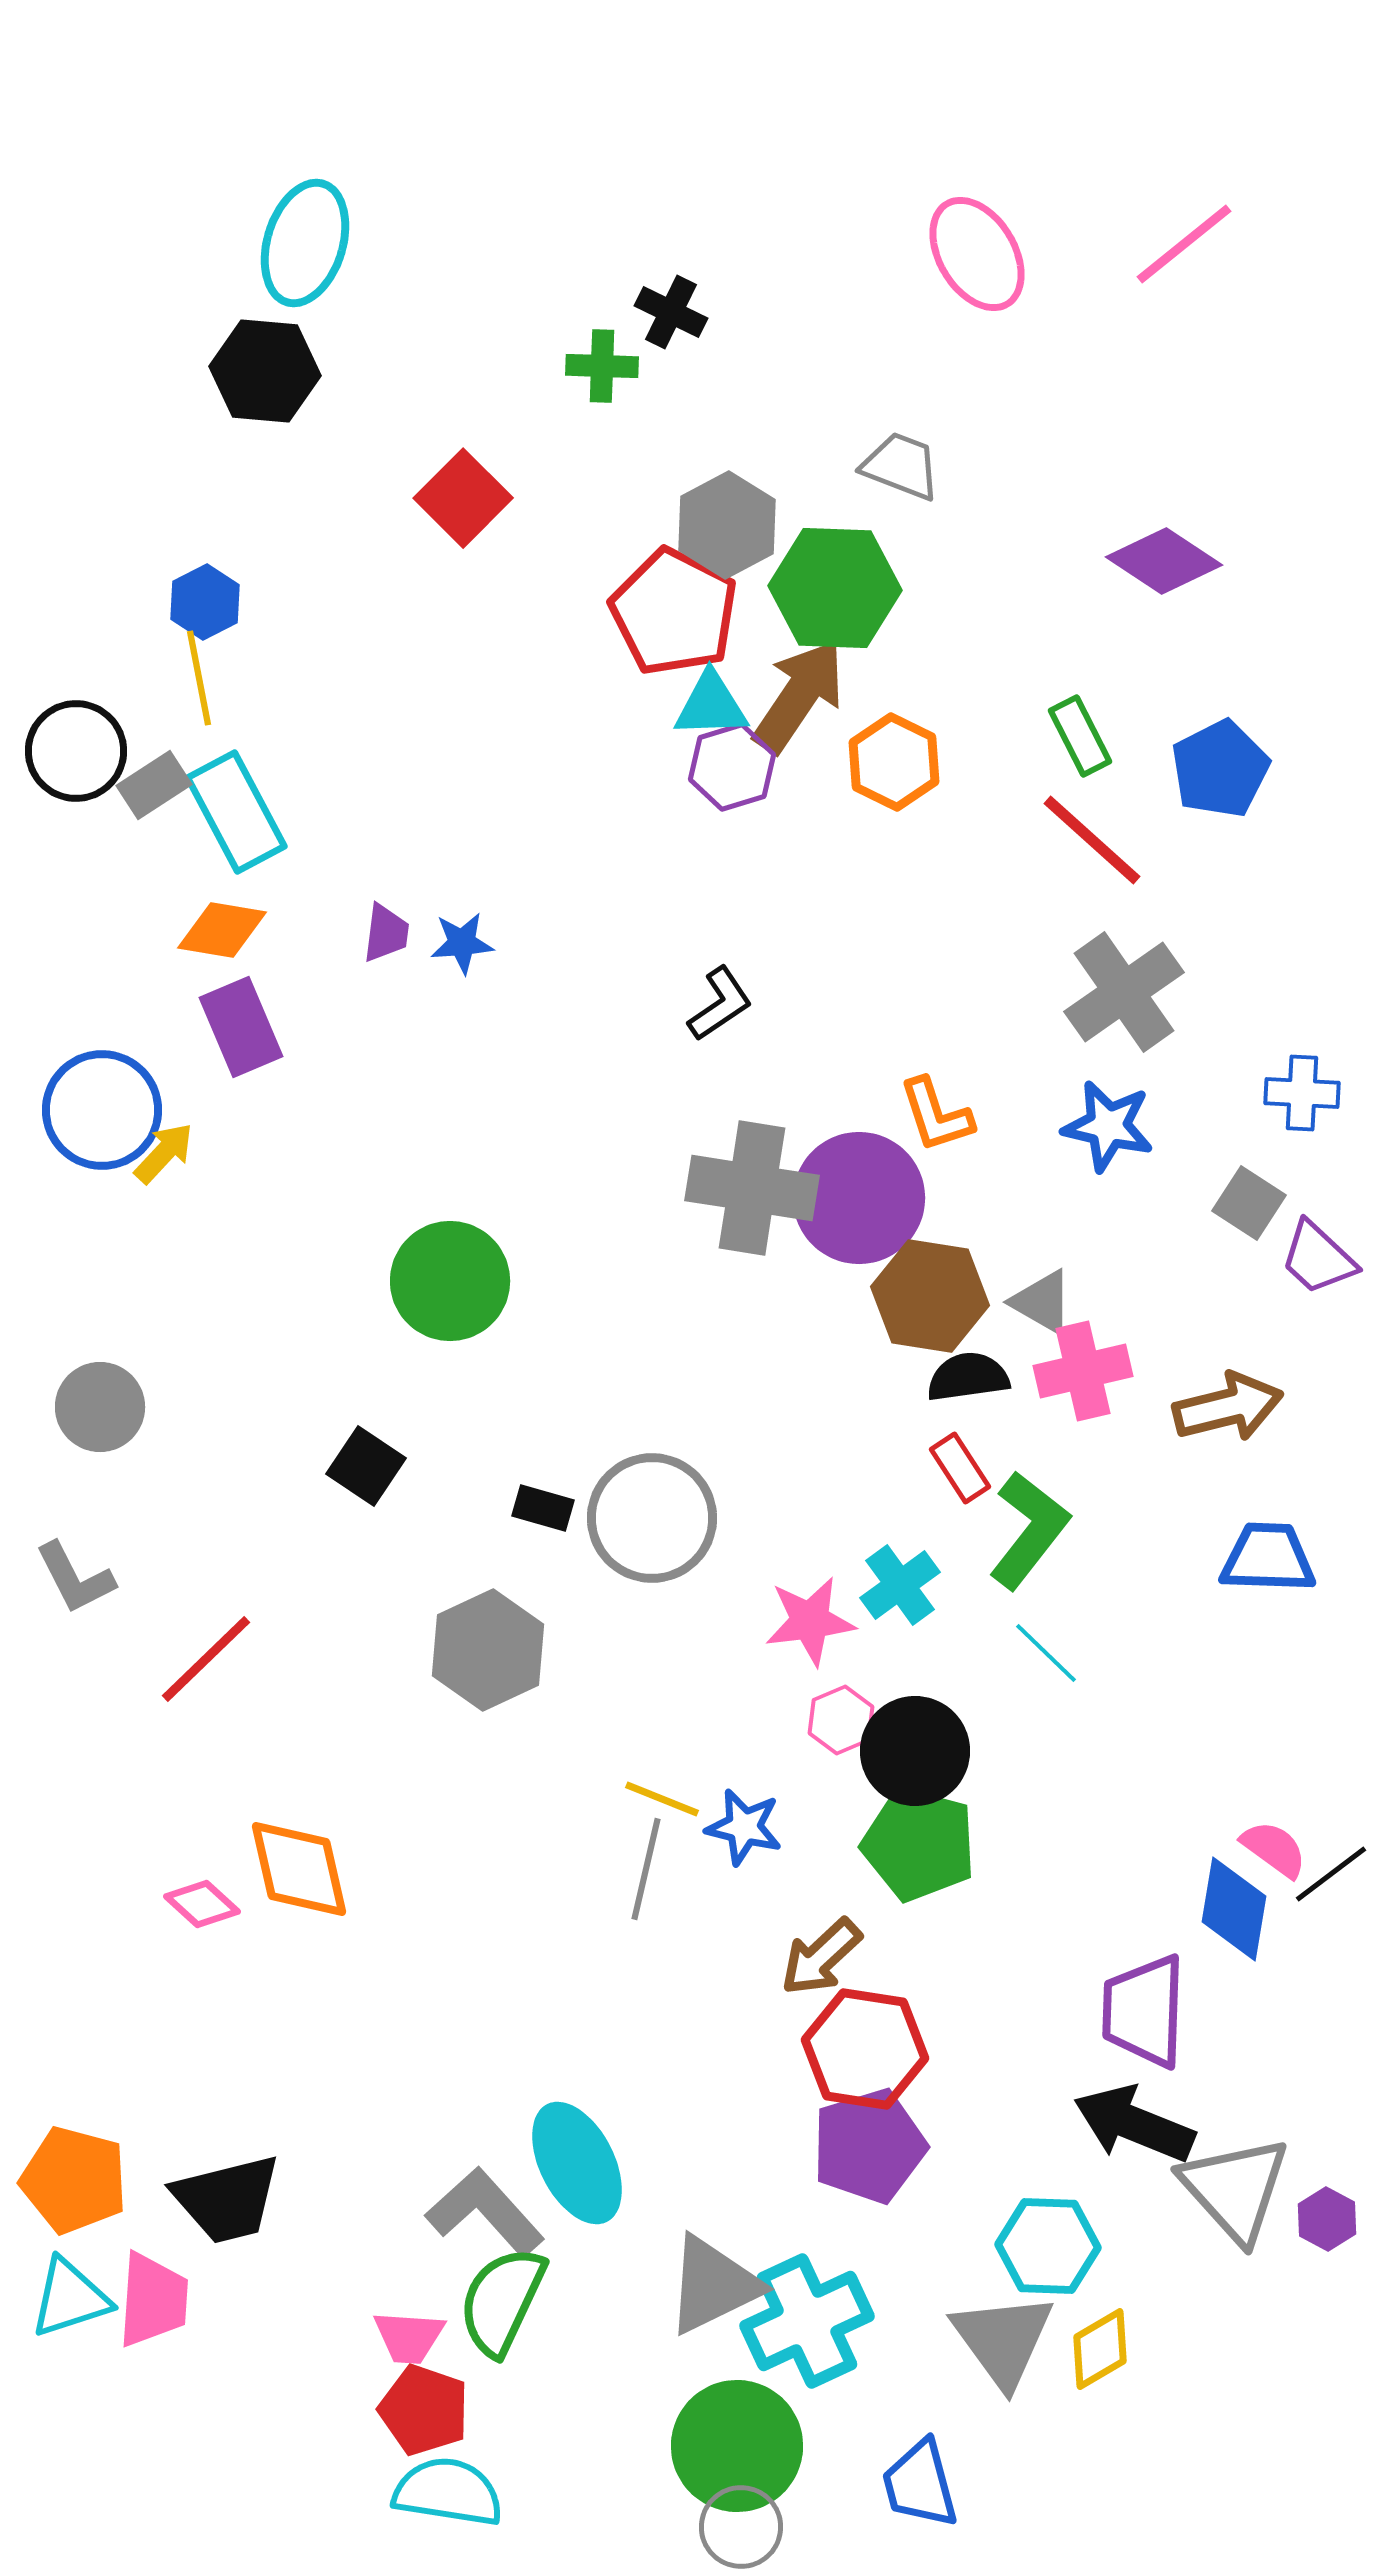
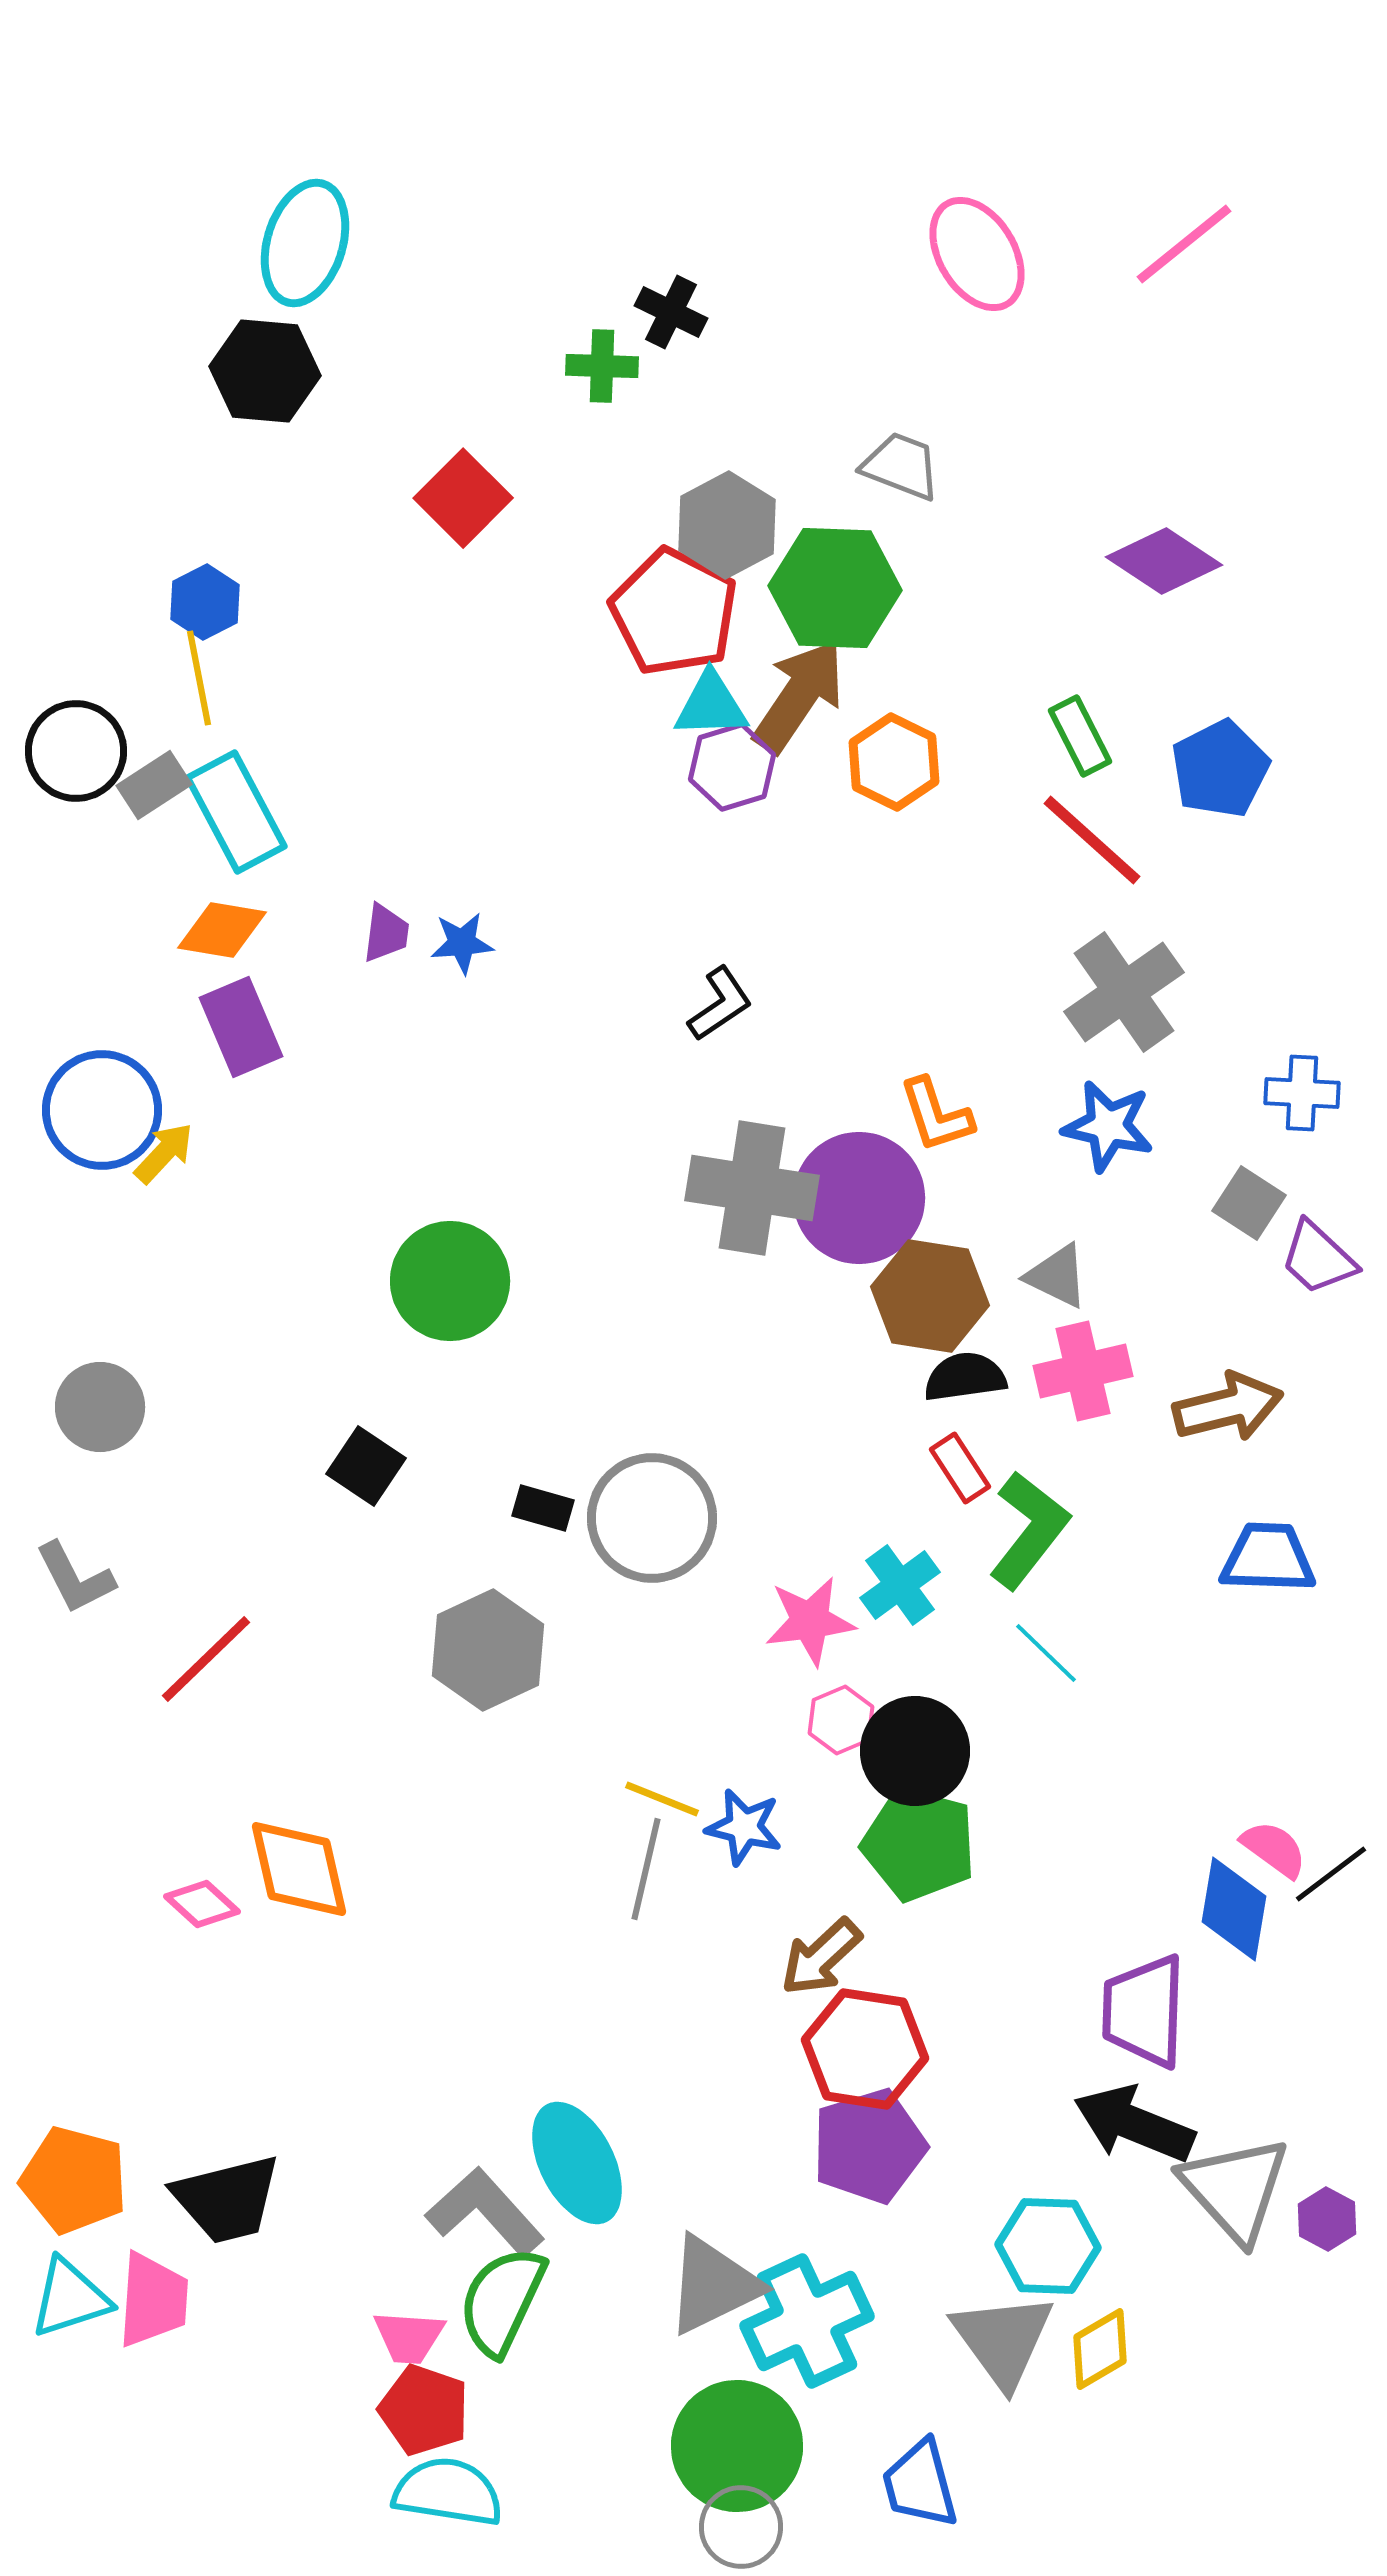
gray triangle at (1042, 1302): moved 15 px right, 26 px up; rotated 4 degrees counterclockwise
black semicircle at (968, 1377): moved 3 px left
